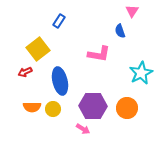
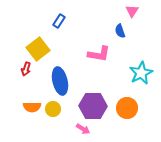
red arrow: moved 1 px right, 3 px up; rotated 48 degrees counterclockwise
